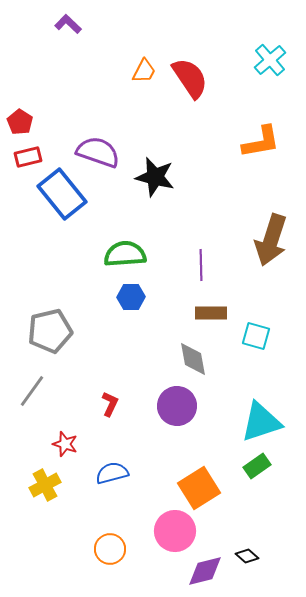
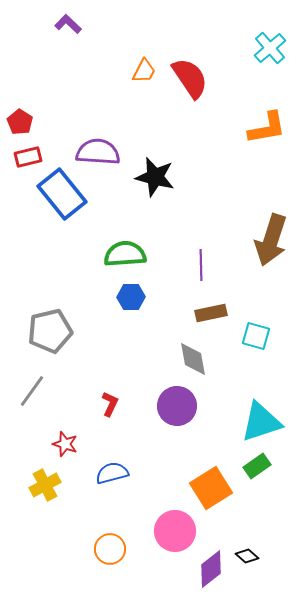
cyan cross: moved 12 px up
orange L-shape: moved 6 px right, 14 px up
purple semicircle: rotated 15 degrees counterclockwise
brown rectangle: rotated 12 degrees counterclockwise
orange square: moved 12 px right
purple diamond: moved 6 px right, 2 px up; rotated 24 degrees counterclockwise
